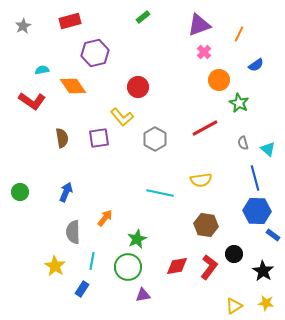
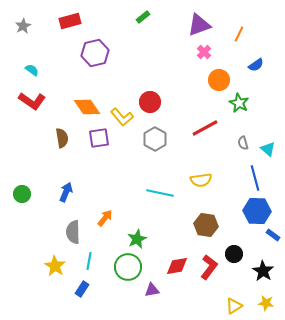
cyan semicircle at (42, 70): moved 10 px left; rotated 48 degrees clockwise
orange diamond at (73, 86): moved 14 px right, 21 px down
red circle at (138, 87): moved 12 px right, 15 px down
green circle at (20, 192): moved 2 px right, 2 px down
cyan line at (92, 261): moved 3 px left
purple triangle at (143, 295): moved 9 px right, 5 px up
